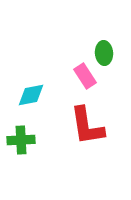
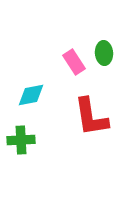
pink rectangle: moved 11 px left, 14 px up
red L-shape: moved 4 px right, 9 px up
